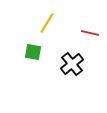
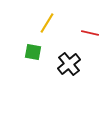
black cross: moved 3 px left
